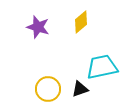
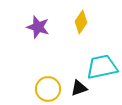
yellow diamond: rotated 15 degrees counterclockwise
black triangle: moved 1 px left, 1 px up
